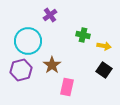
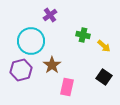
cyan circle: moved 3 px right
yellow arrow: rotated 32 degrees clockwise
black square: moved 7 px down
